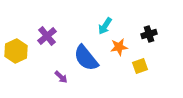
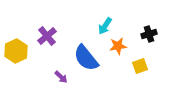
orange star: moved 1 px left, 1 px up
